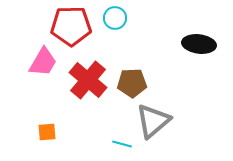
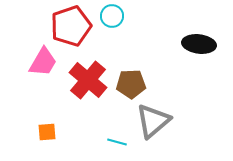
cyan circle: moved 3 px left, 2 px up
red pentagon: rotated 18 degrees counterclockwise
brown pentagon: moved 1 px left, 1 px down
cyan line: moved 5 px left, 2 px up
